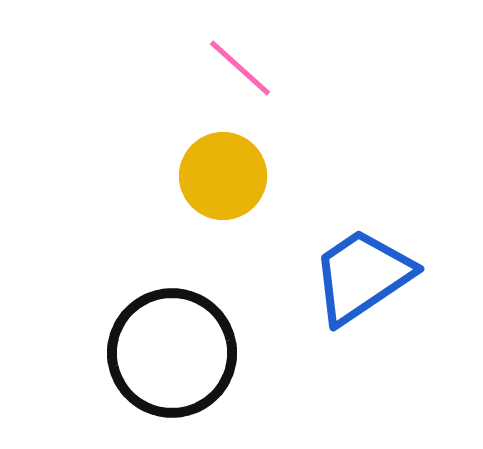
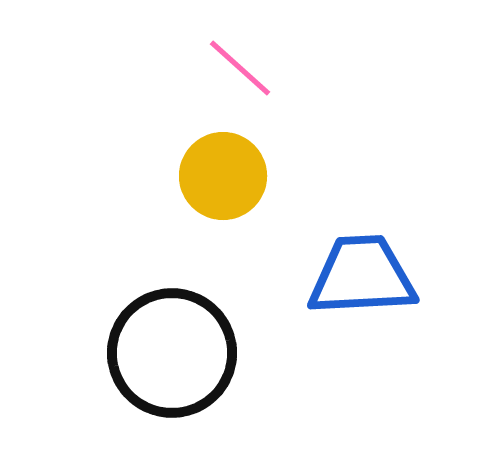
blue trapezoid: rotated 31 degrees clockwise
